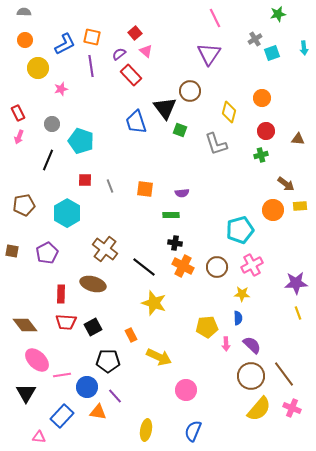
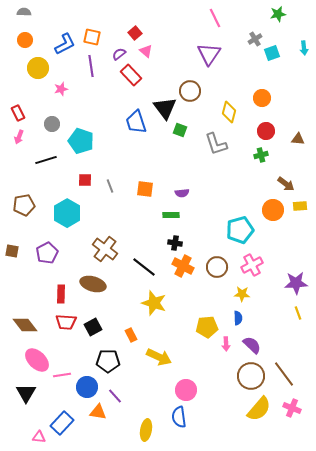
black line at (48, 160): moved 2 px left; rotated 50 degrees clockwise
blue rectangle at (62, 416): moved 7 px down
blue semicircle at (193, 431): moved 14 px left, 14 px up; rotated 30 degrees counterclockwise
